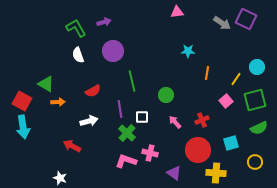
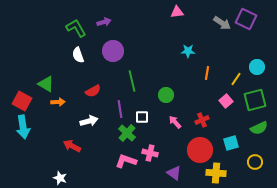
red circle: moved 2 px right
